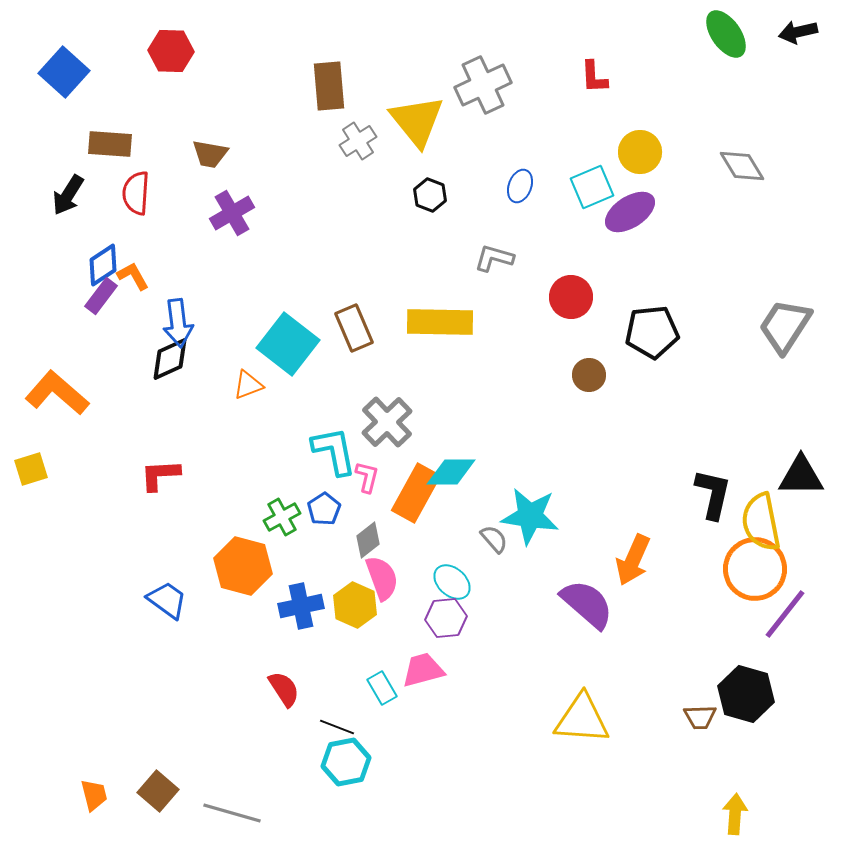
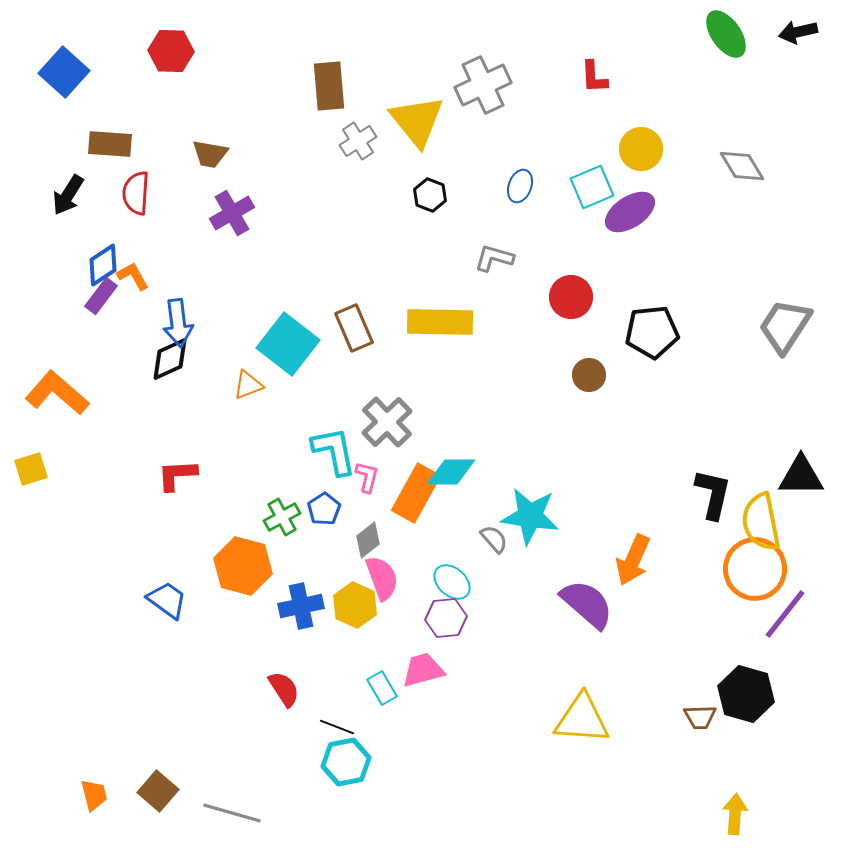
yellow circle at (640, 152): moved 1 px right, 3 px up
red L-shape at (160, 475): moved 17 px right
